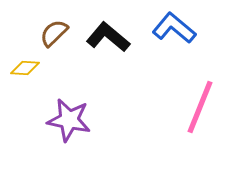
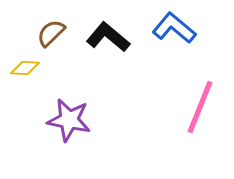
brown semicircle: moved 3 px left
